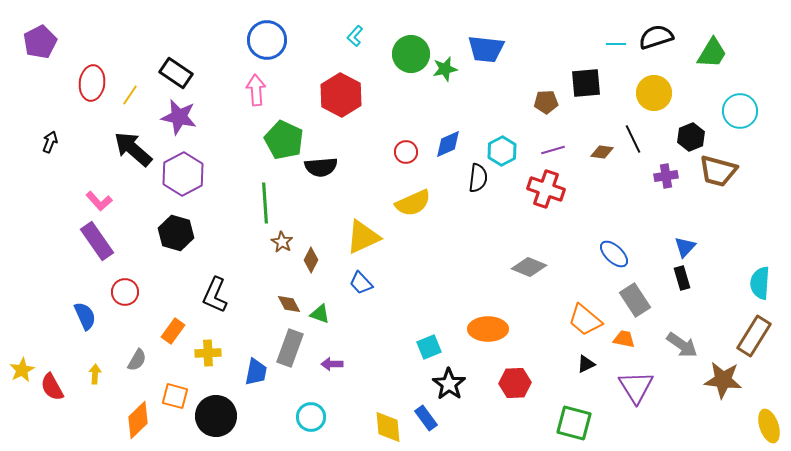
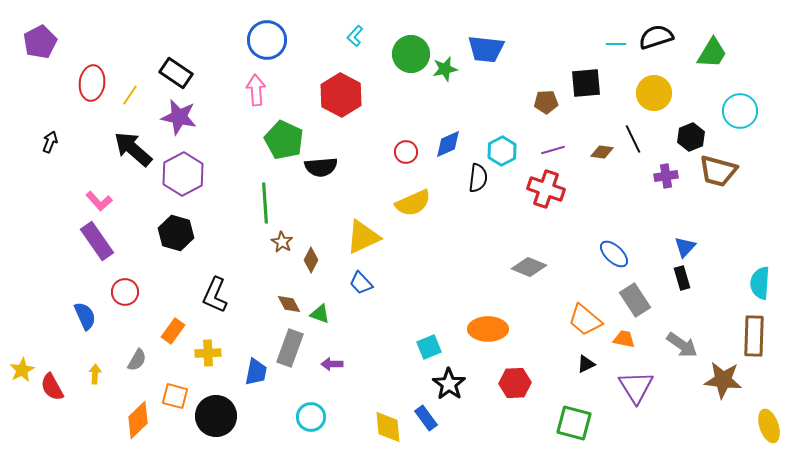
brown rectangle at (754, 336): rotated 30 degrees counterclockwise
